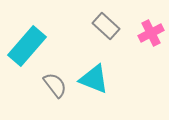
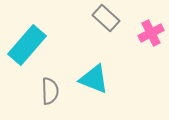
gray rectangle: moved 8 px up
cyan rectangle: moved 1 px up
gray semicircle: moved 5 px left, 6 px down; rotated 36 degrees clockwise
